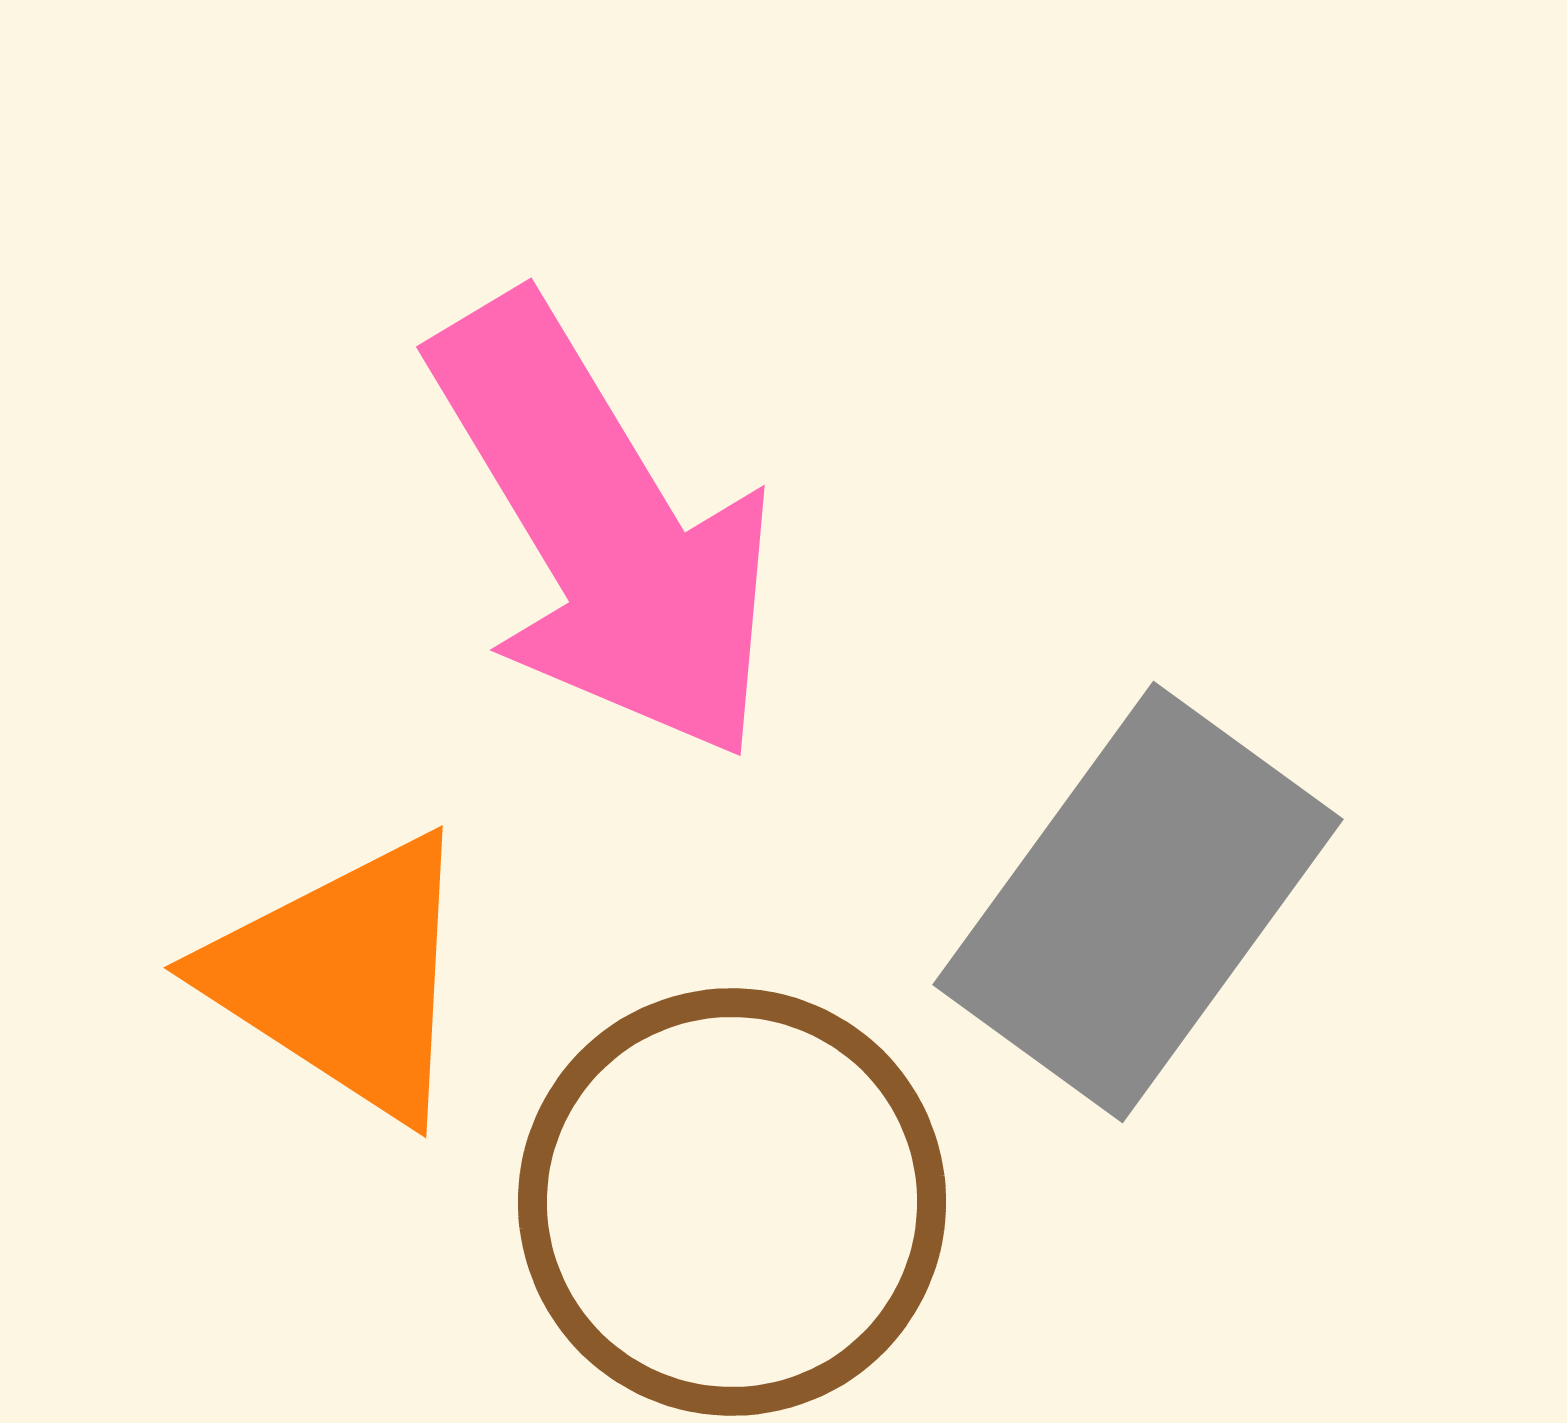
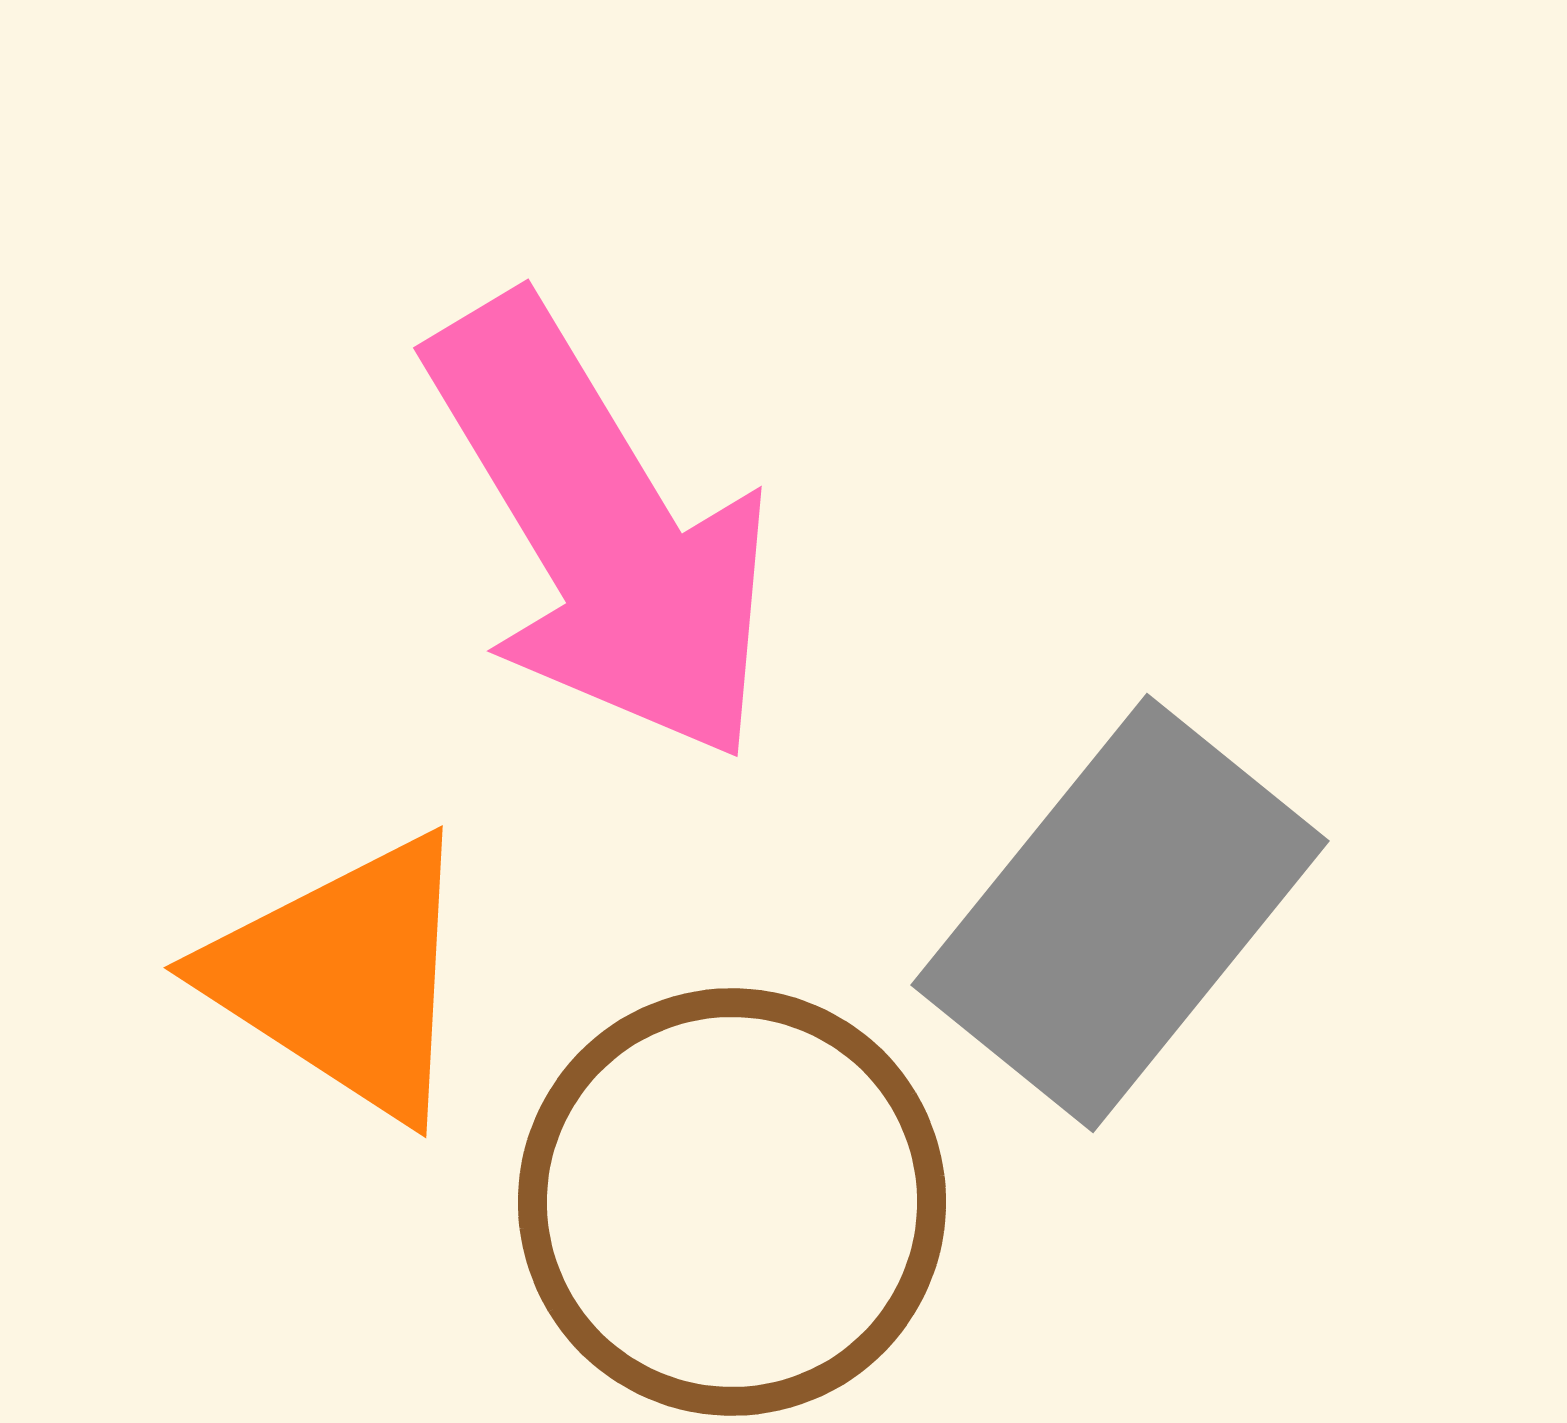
pink arrow: moved 3 px left, 1 px down
gray rectangle: moved 18 px left, 11 px down; rotated 3 degrees clockwise
